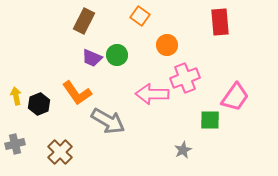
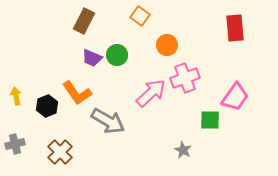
red rectangle: moved 15 px right, 6 px down
pink arrow: moved 1 px left, 1 px up; rotated 136 degrees clockwise
black hexagon: moved 8 px right, 2 px down
gray star: rotated 18 degrees counterclockwise
